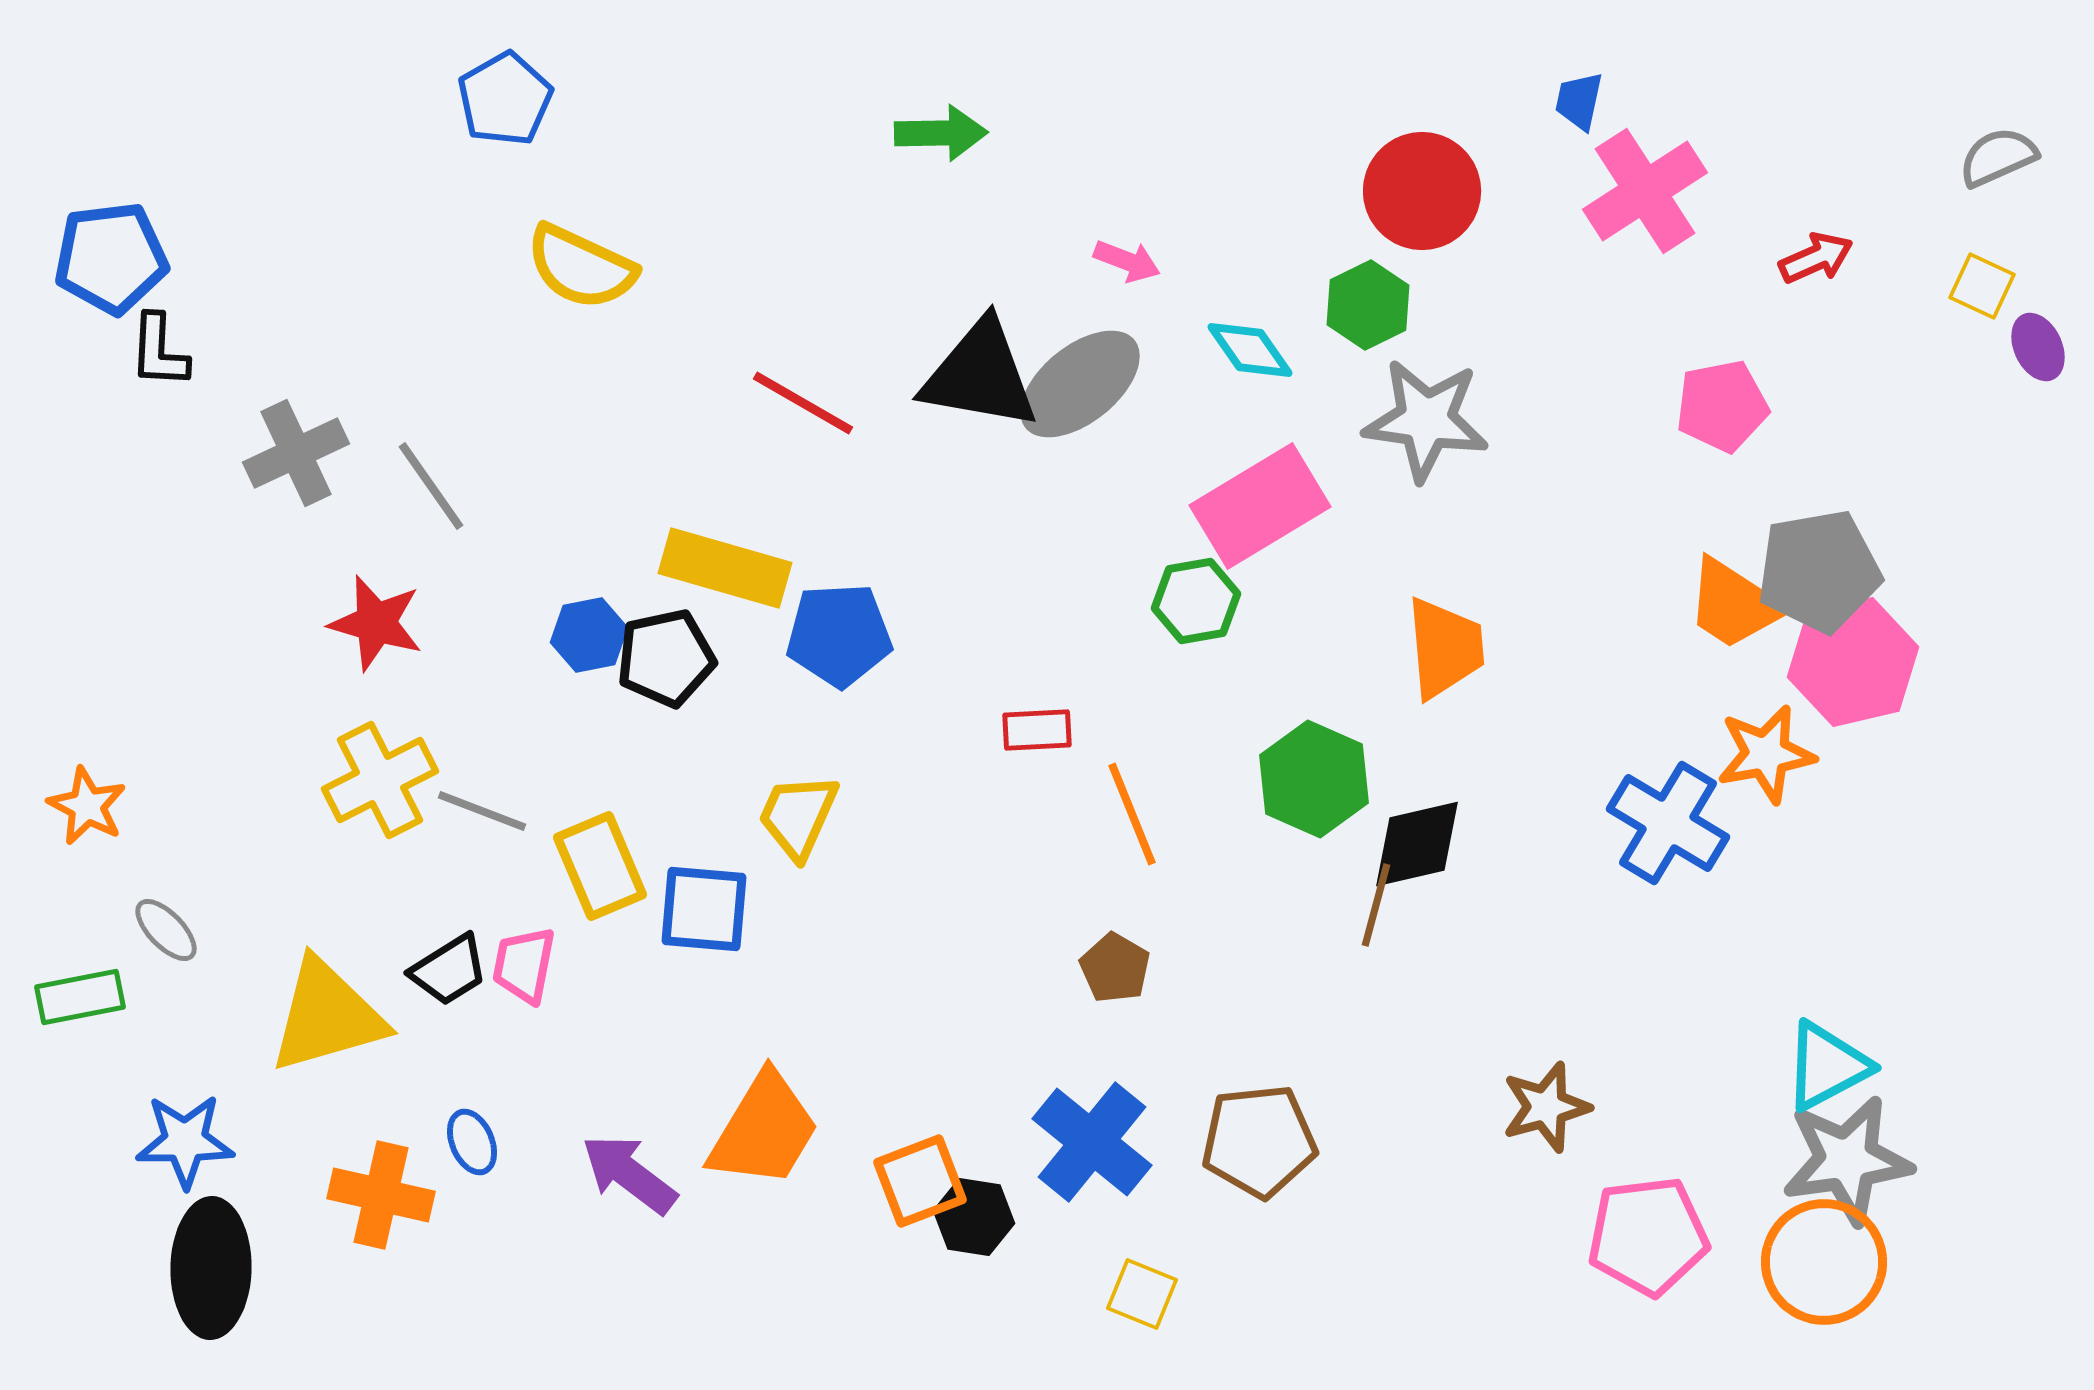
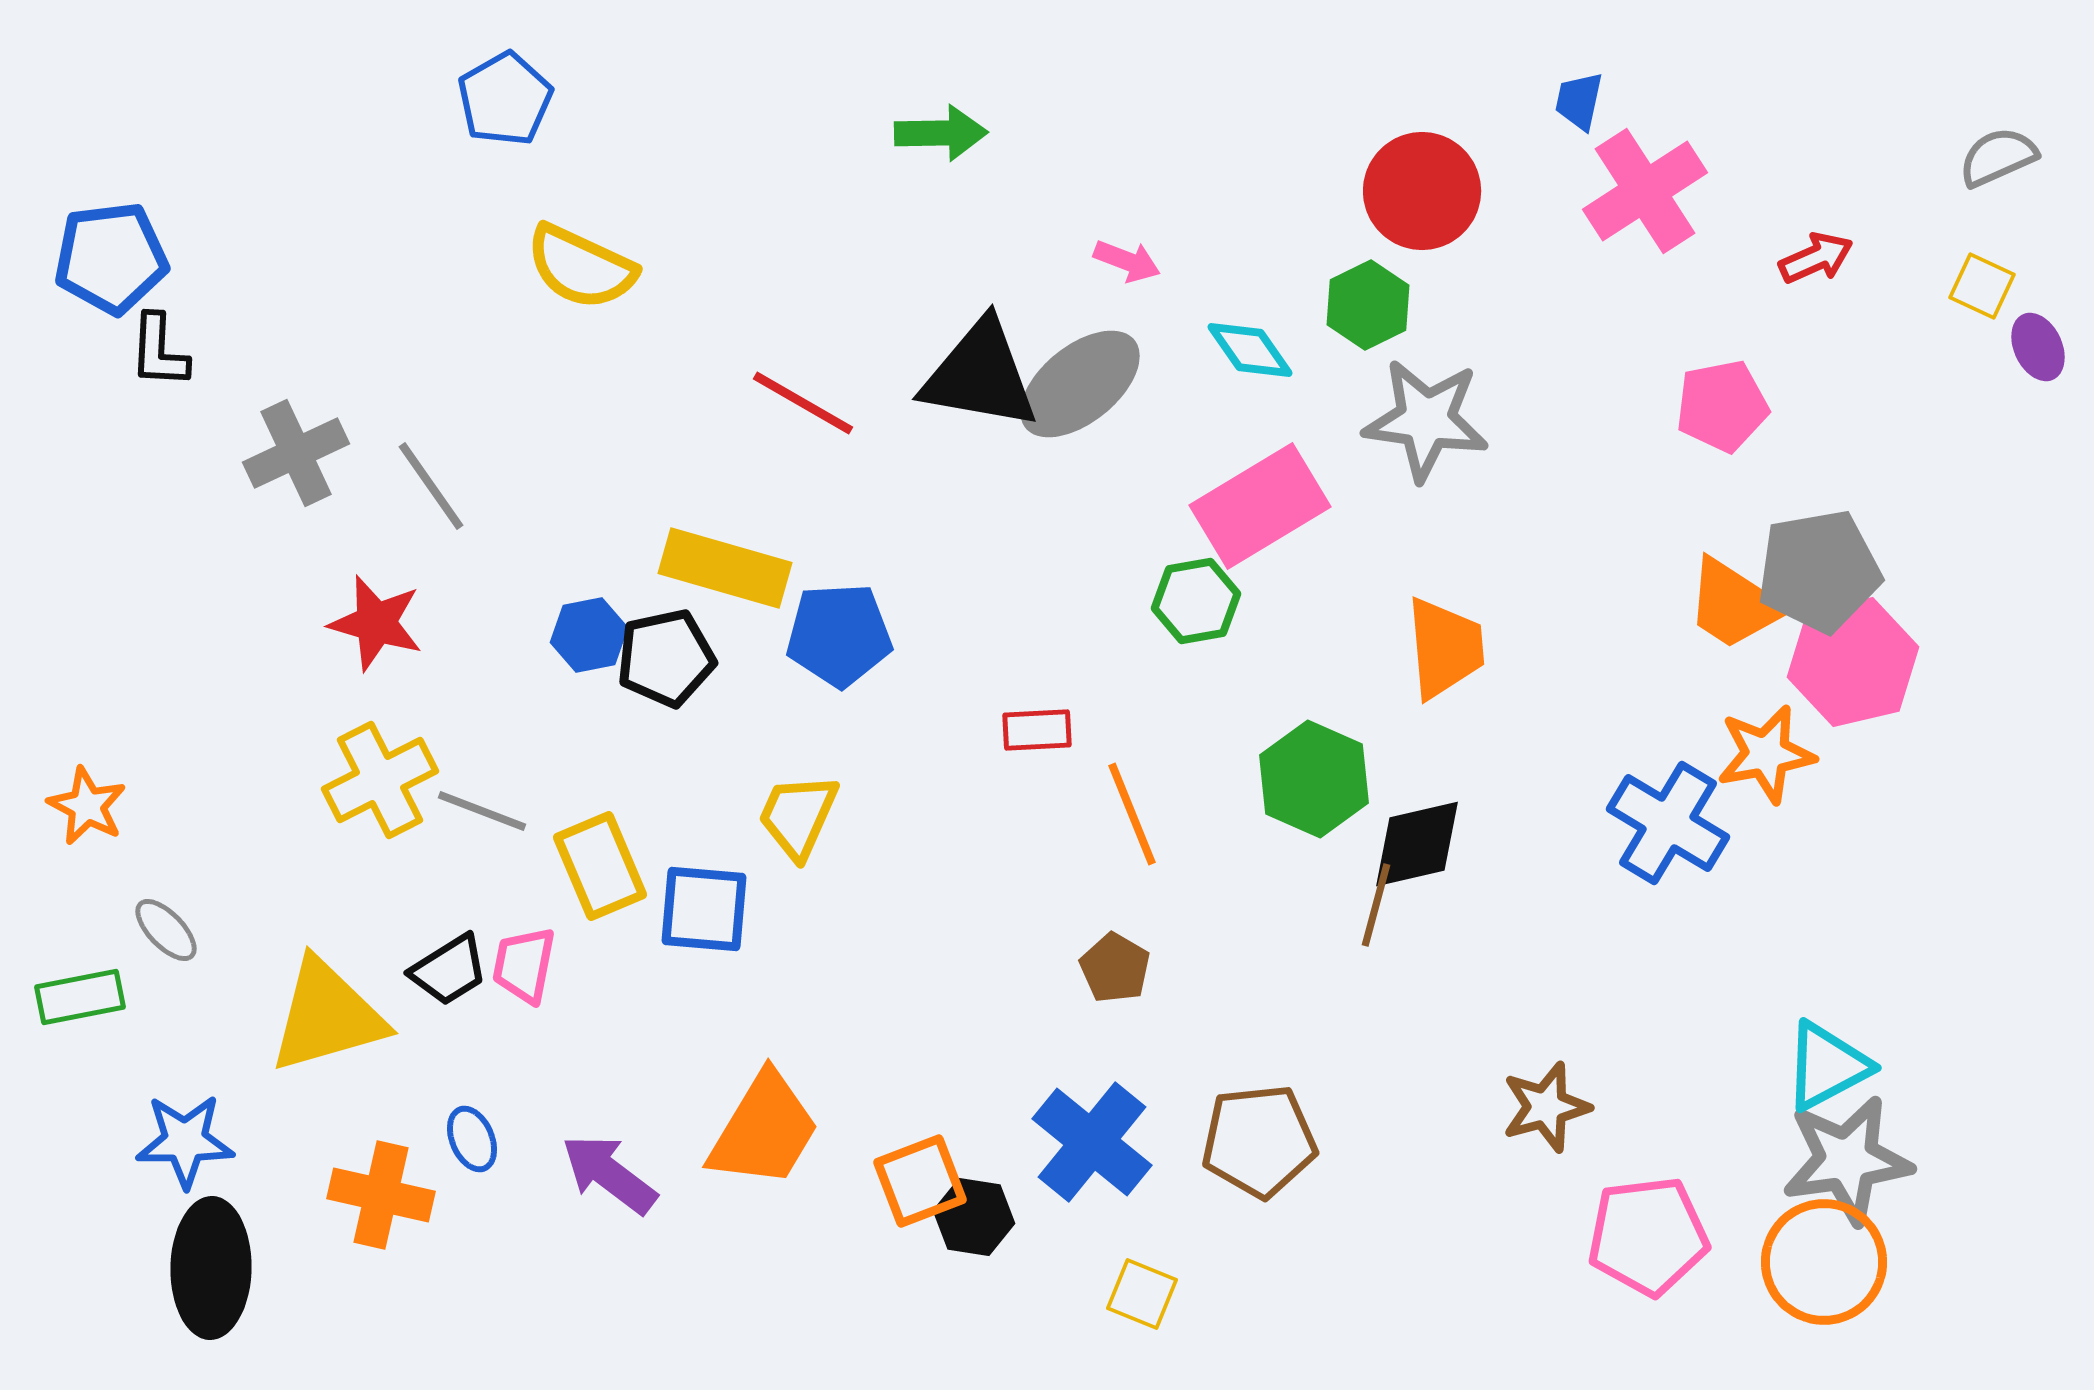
blue ellipse at (472, 1142): moved 3 px up
purple arrow at (629, 1174): moved 20 px left
